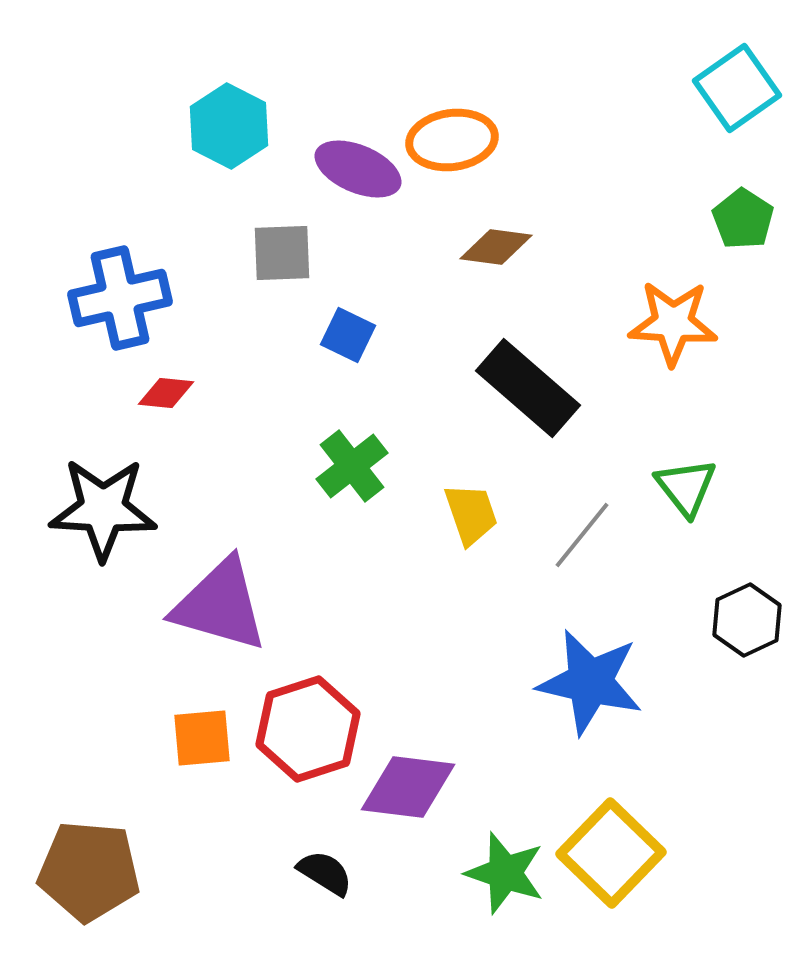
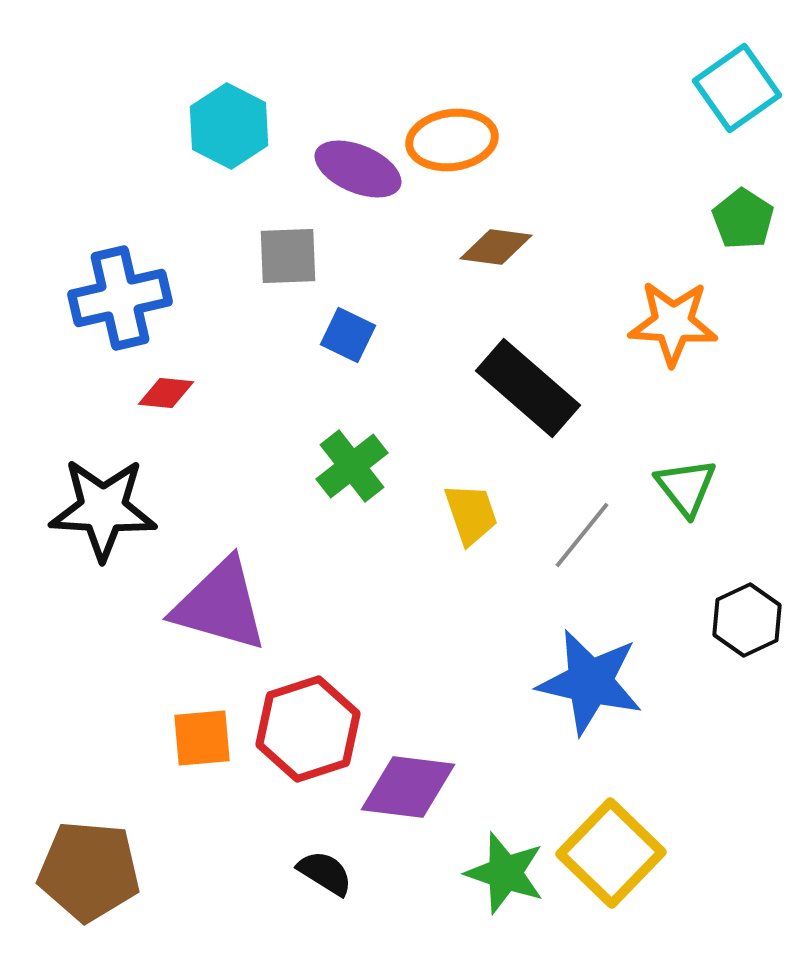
gray square: moved 6 px right, 3 px down
